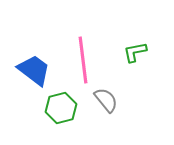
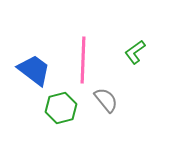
green L-shape: rotated 25 degrees counterclockwise
pink line: rotated 9 degrees clockwise
